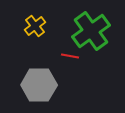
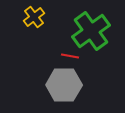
yellow cross: moved 1 px left, 9 px up
gray hexagon: moved 25 px right
